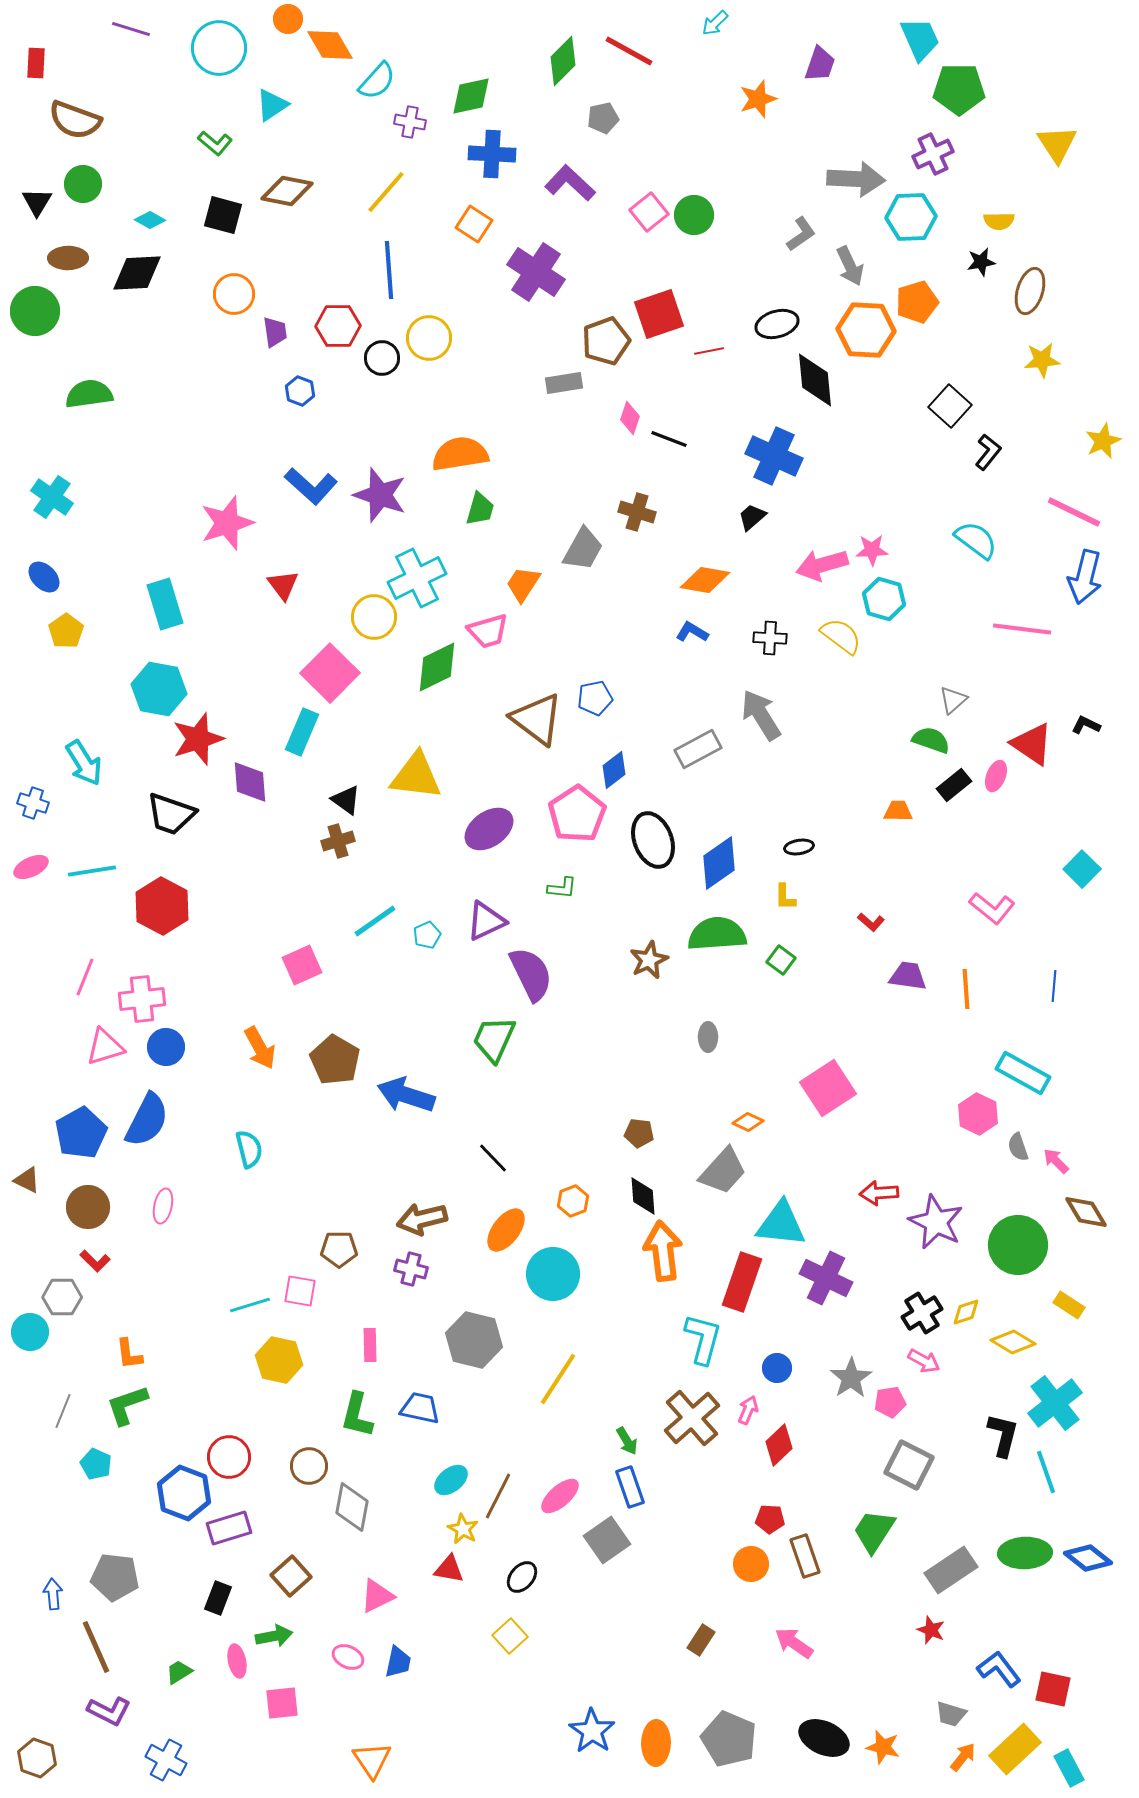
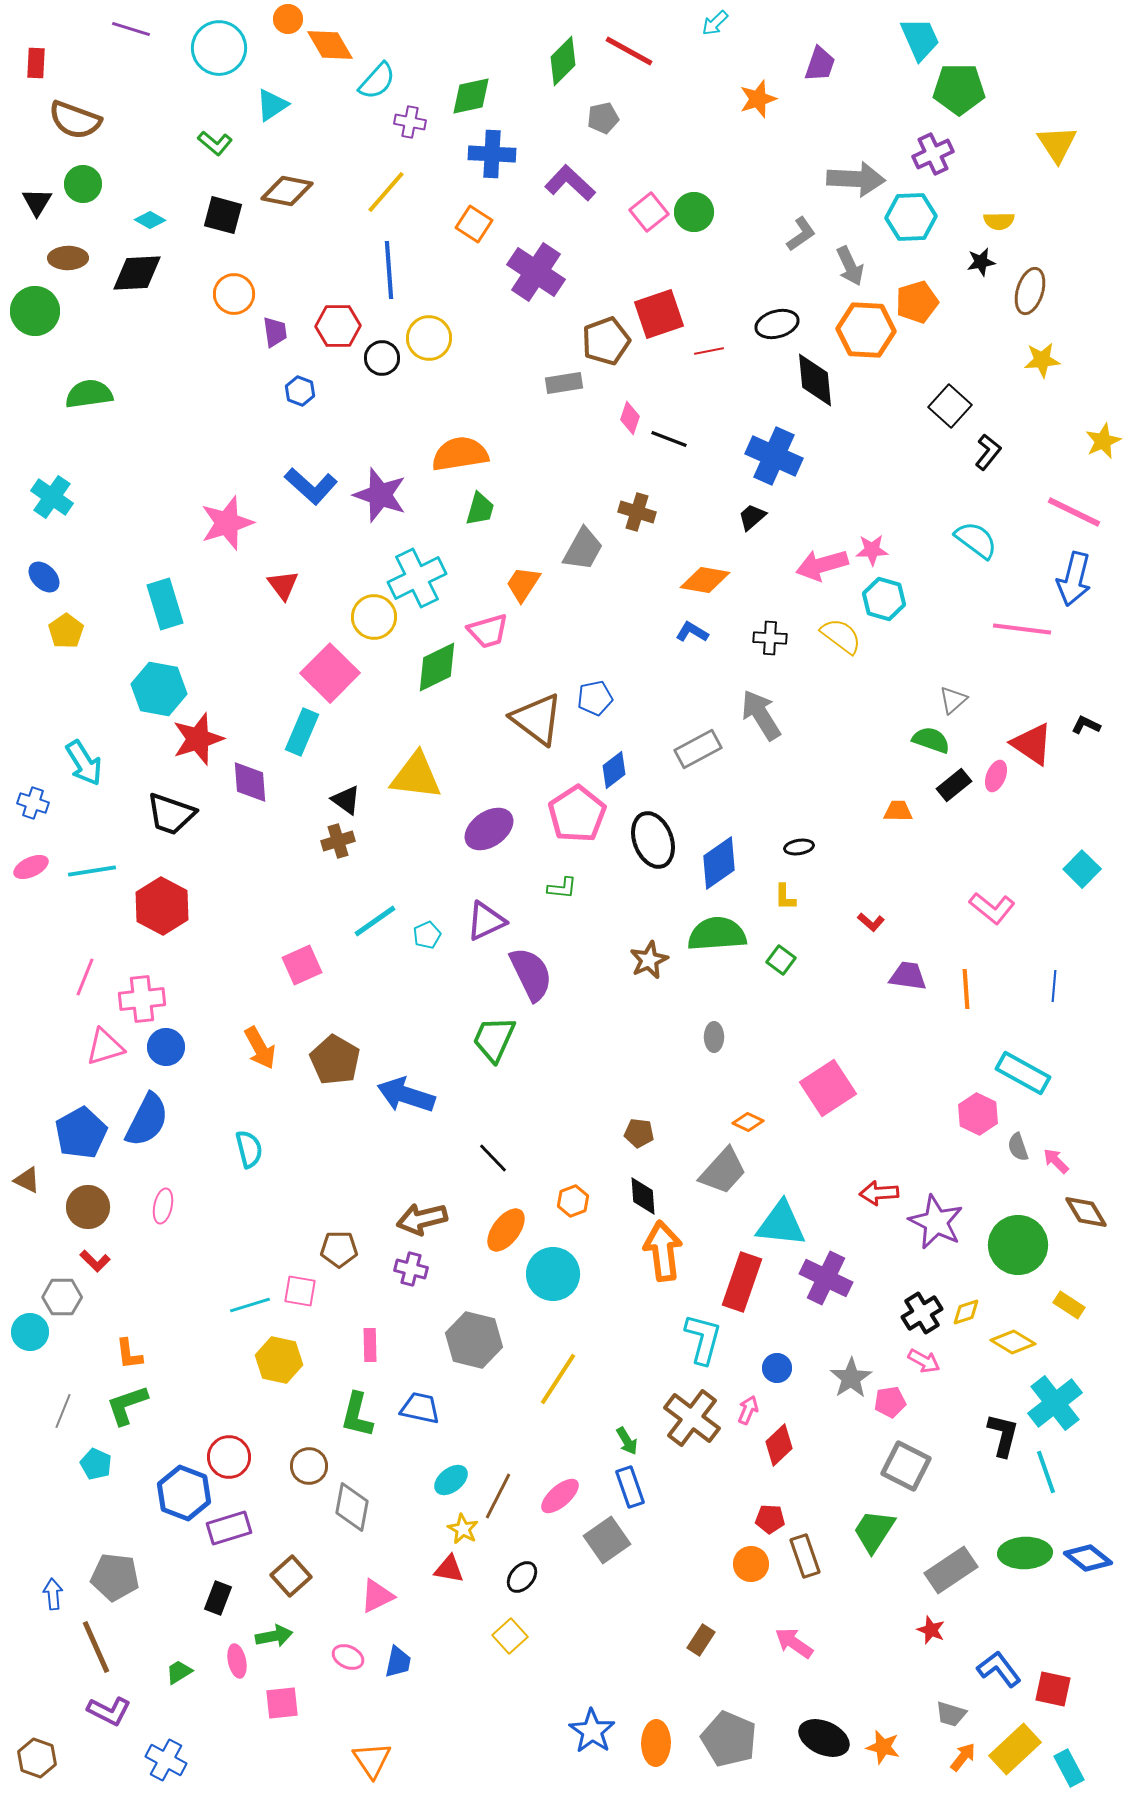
green circle at (694, 215): moved 3 px up
blue arrow at (1085, 577): moved 11 px left, 2 px down
gray ellipse at (708, 1037): moved 6 px right
brown cross at (692, 1418): rotated 12 degrees counterclockwise
gray square at (909, 1465): moved 3 px left, 1 px down
